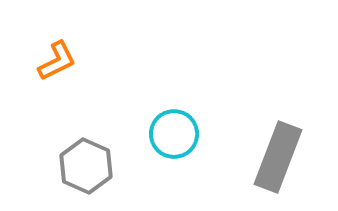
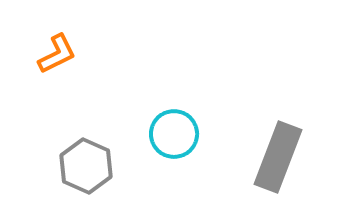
orange L-shape: moved 7 px up
